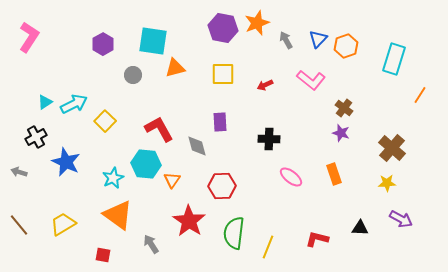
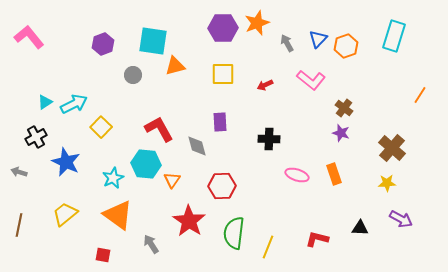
purple hexagon at (223, 28): rotated 12 degrees counterclockwise
pink L-shape at (29, 37): rotated 72 degrees counterclockwise
gray arrow at (286, 40): moved 1 px right, 3 px down
purple hexagon at (103, 44): rotated 10 degrees clockwise
cyan rectangle at (394, 59): moved 23 px up
orange triangle at (175, 68): moved 2 px up
yellow square at (105, 121): moved 4 px left, 6 px down
pink ellipse at (291, 177): moved 6 px right, 2 px up; rotated 20 degrees counterclockwise
yellow trapezoid at (63, 224): moved 2 px right, 10 px up; rotated 8 degrees counterclockwise
brown line at (19, 225): rotated 50 degrees clockwise
